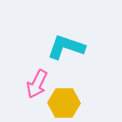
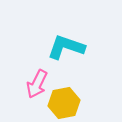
yellow hexagon: rotated 12 degrees counterclockwise
